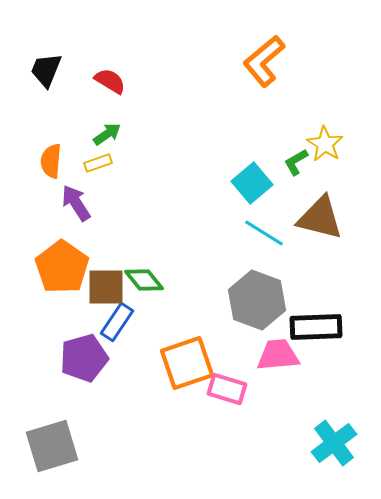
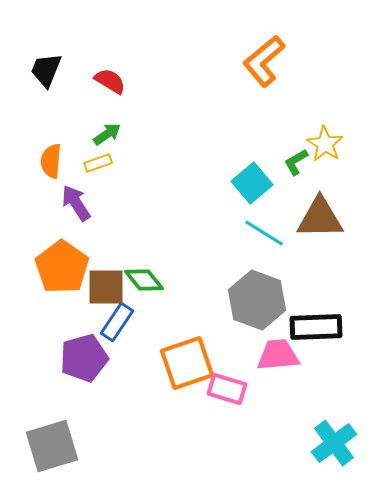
brown triangle: rotated 15 degrees counterclockwise
